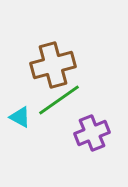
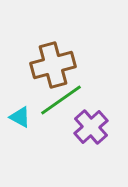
green line: moved 2 px right
purple cross: moved 1 px left, 6 px up; rotated 20 degrees counterclockwise
